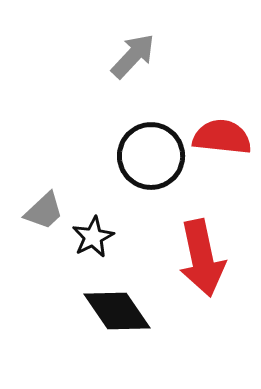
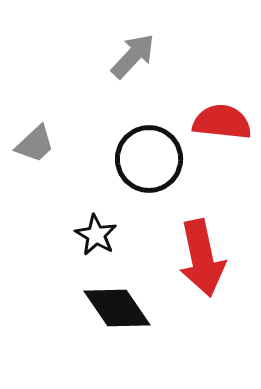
red semicircle: moved 15 px up
black circle: moved 2 px left, 3 px down
gray trapezoid: moved 9 px left, 67 px up
black star: moved 3 px right, 2 px up; rotated 15 degrees counterclockwise
black diamond: moved 3 px up
